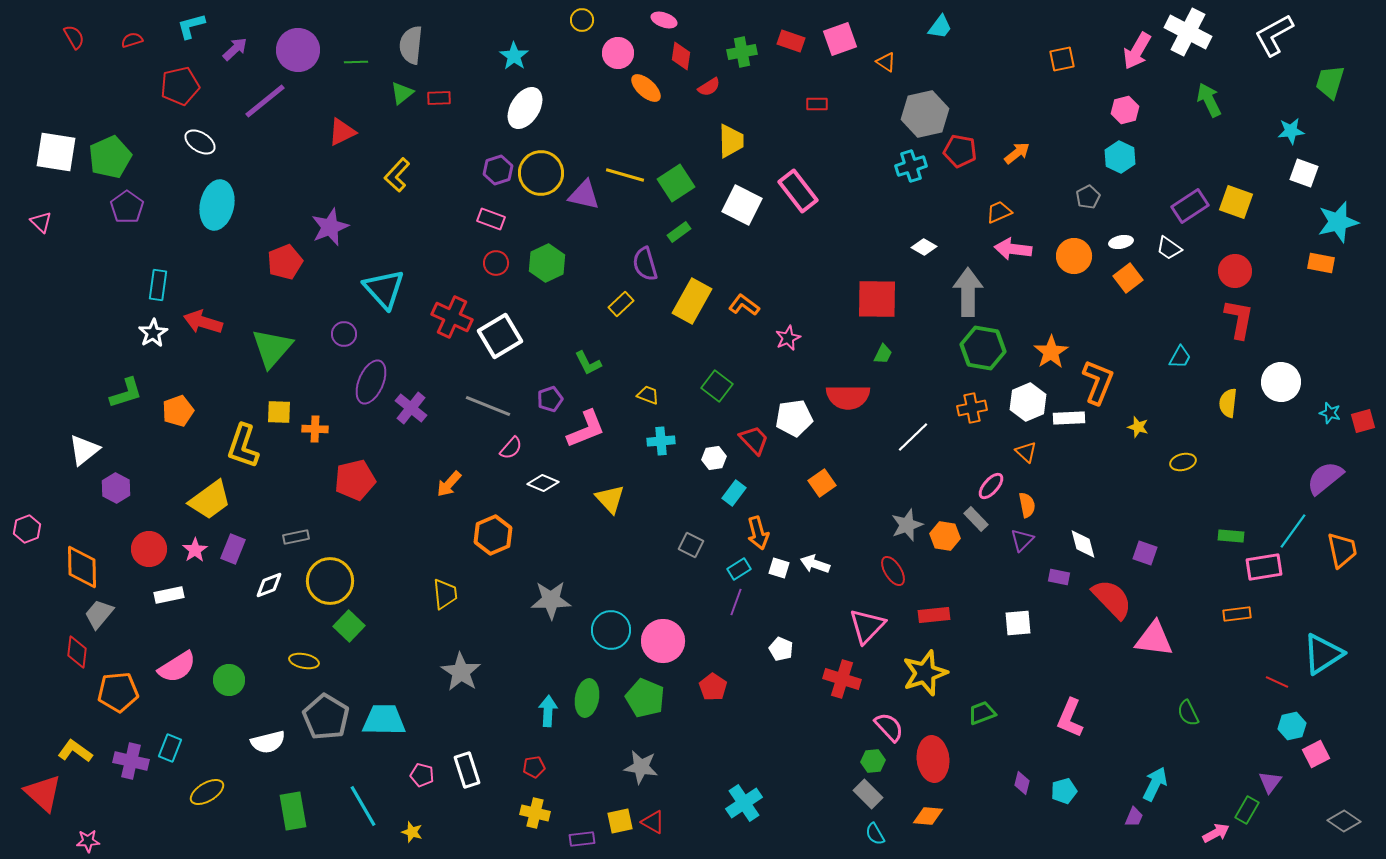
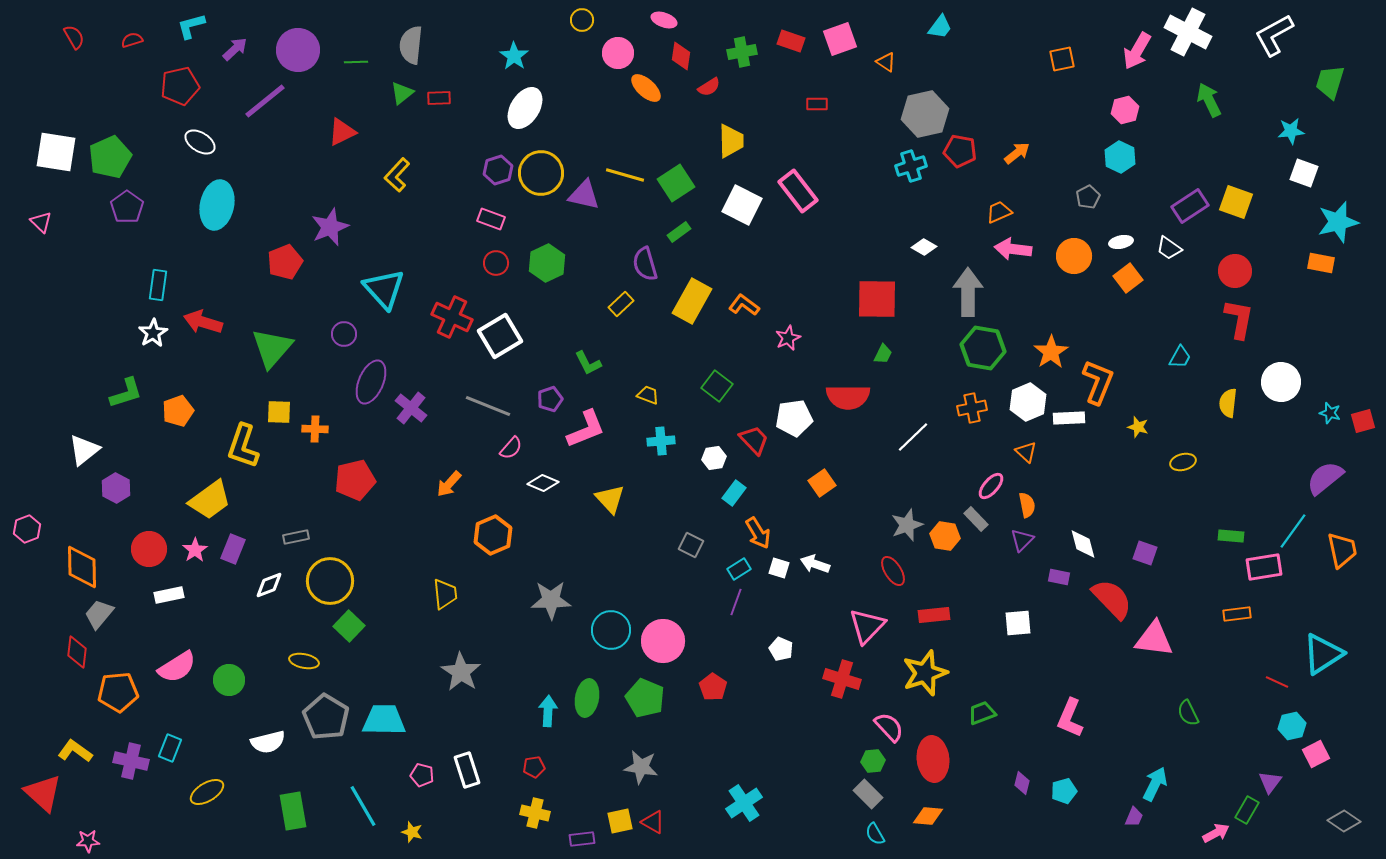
orange arrow at (758, 533): rotated 16 degrees counterclockwise
